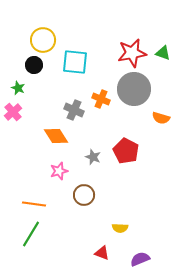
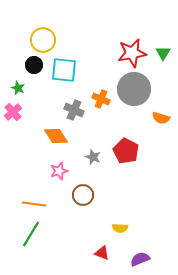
green triangle: rotated 42 degrees clockwise
cyan square: moved 11 px left, 8 px down
brown circle: moved 1 px left
